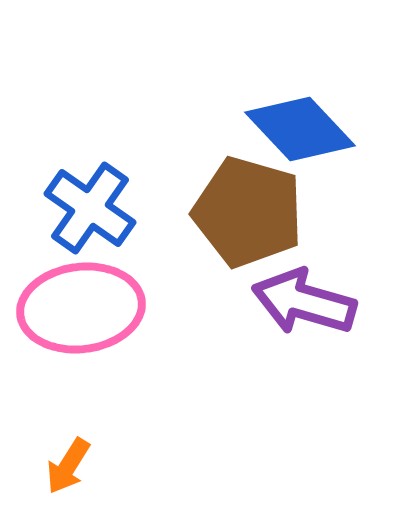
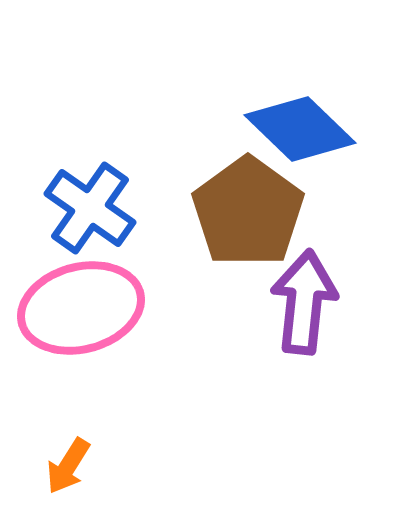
blue diamond: rotated 3 degrees counterclockwise
brown pentagon: rotated 20 degrees clockwise
purple arrow: rotated 80 degrees clockwise
pink ellipse: rotated 8 degrees counterclockwise
